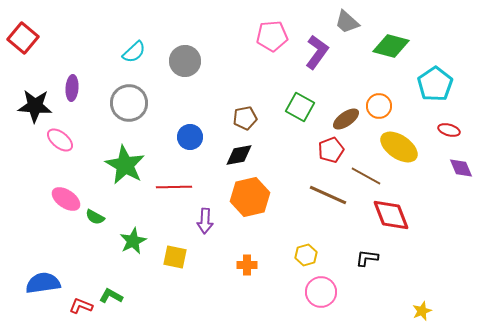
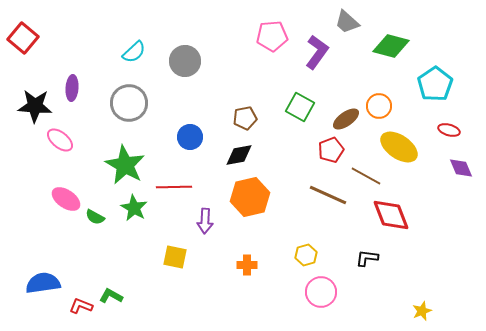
green star at (133, 241): moved 1 px right, 33 px up; rotated 16 degrees counterclockwise
